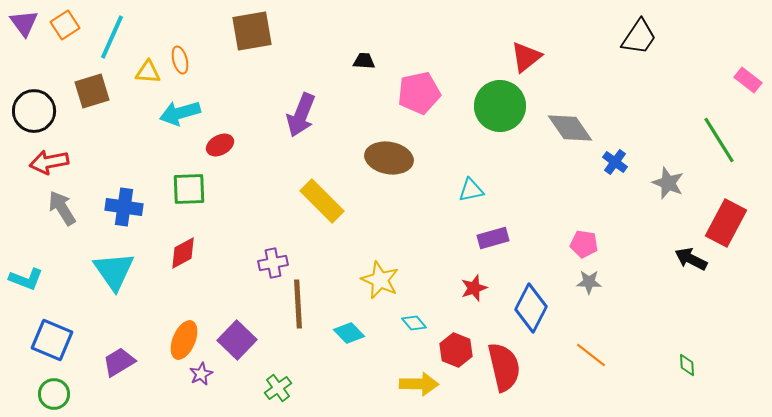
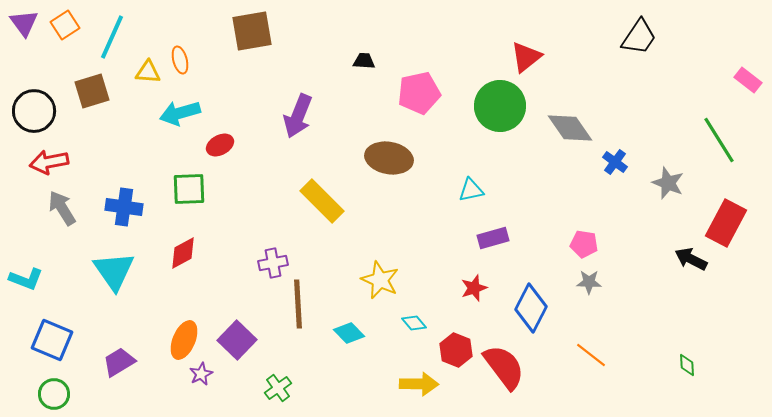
purple arrow at (301, 115): moved 3 px left, 1 px down
red semicircle at (504, 367): rotated 24 degrees counterclockwise
